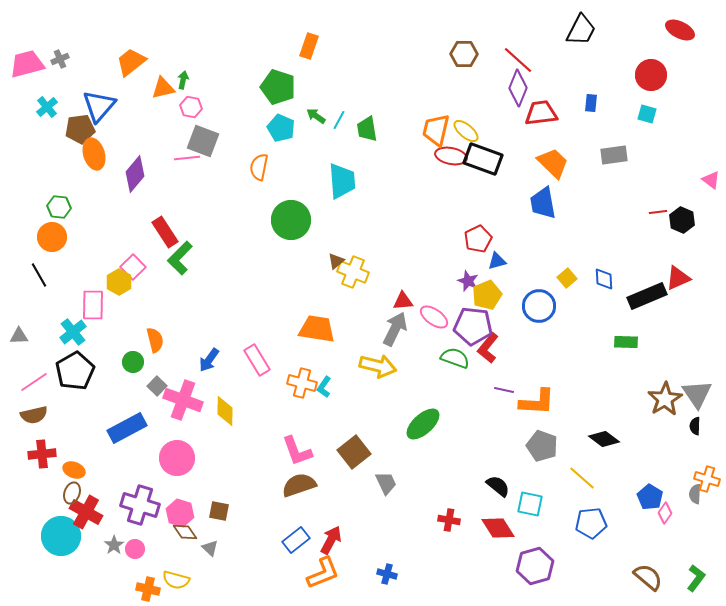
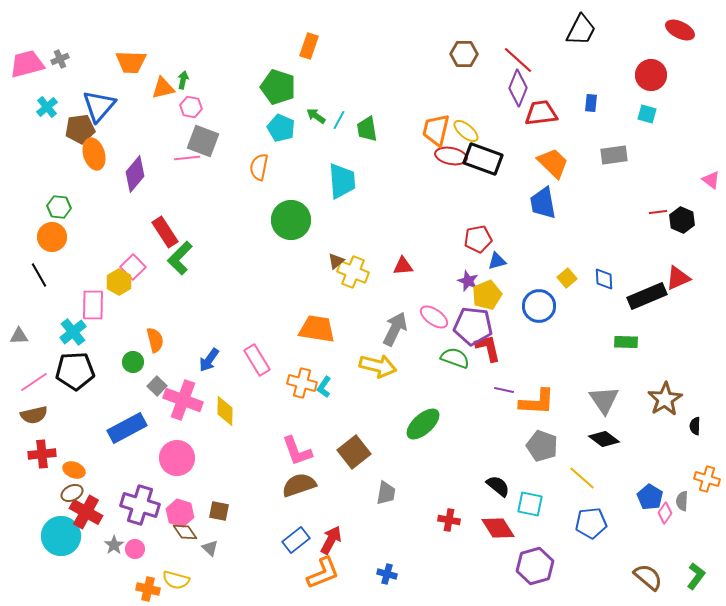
orange trapezoid at (131, 62): rotated 140 degrees counterclockwise
red pentagon at (478, 239): rotated 16 degrees clockwise
red triangle at (403, 301): moved 35 px up
red L-shape at (488, 348): rotated 128 degrees clockwise
black pentagon at (75, 371): rotated 27 degrees clockwise
gray triangle at (697, 394): moved 93 px left, 6 px down
gray trapezoid at (386, 483): moved 10 px down; rotated 35 degrees clockwise
brown ellipse at (72, 493): rotated 45 degrees clockwise
gray semicircle at (695, 494): moved 13 px left, 7 px down
green L-shape at (696, 578): moved 2 px up
